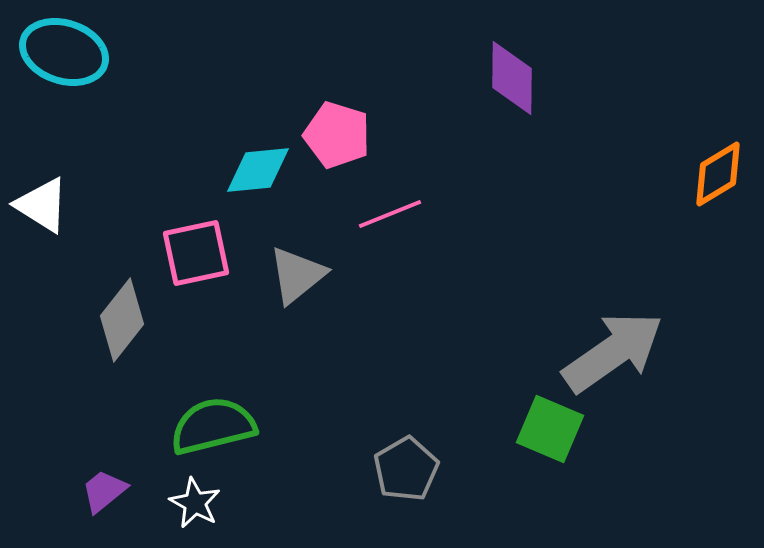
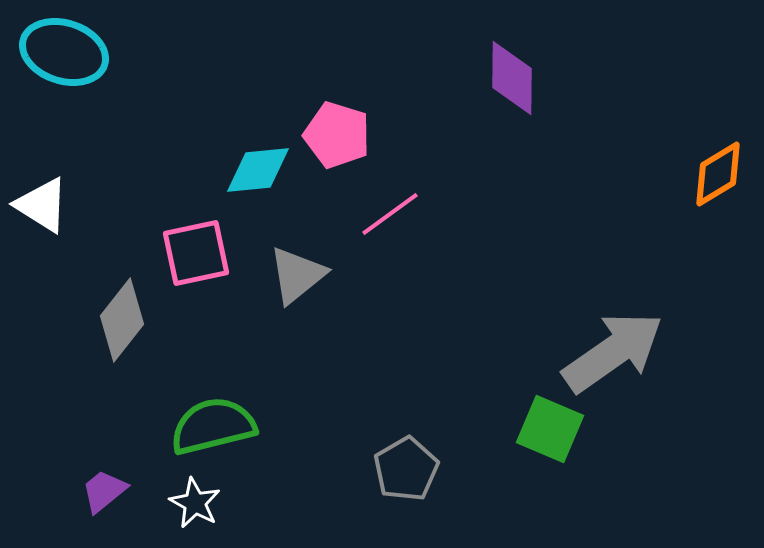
pink line: rotated 14 degrees counterclockwise
